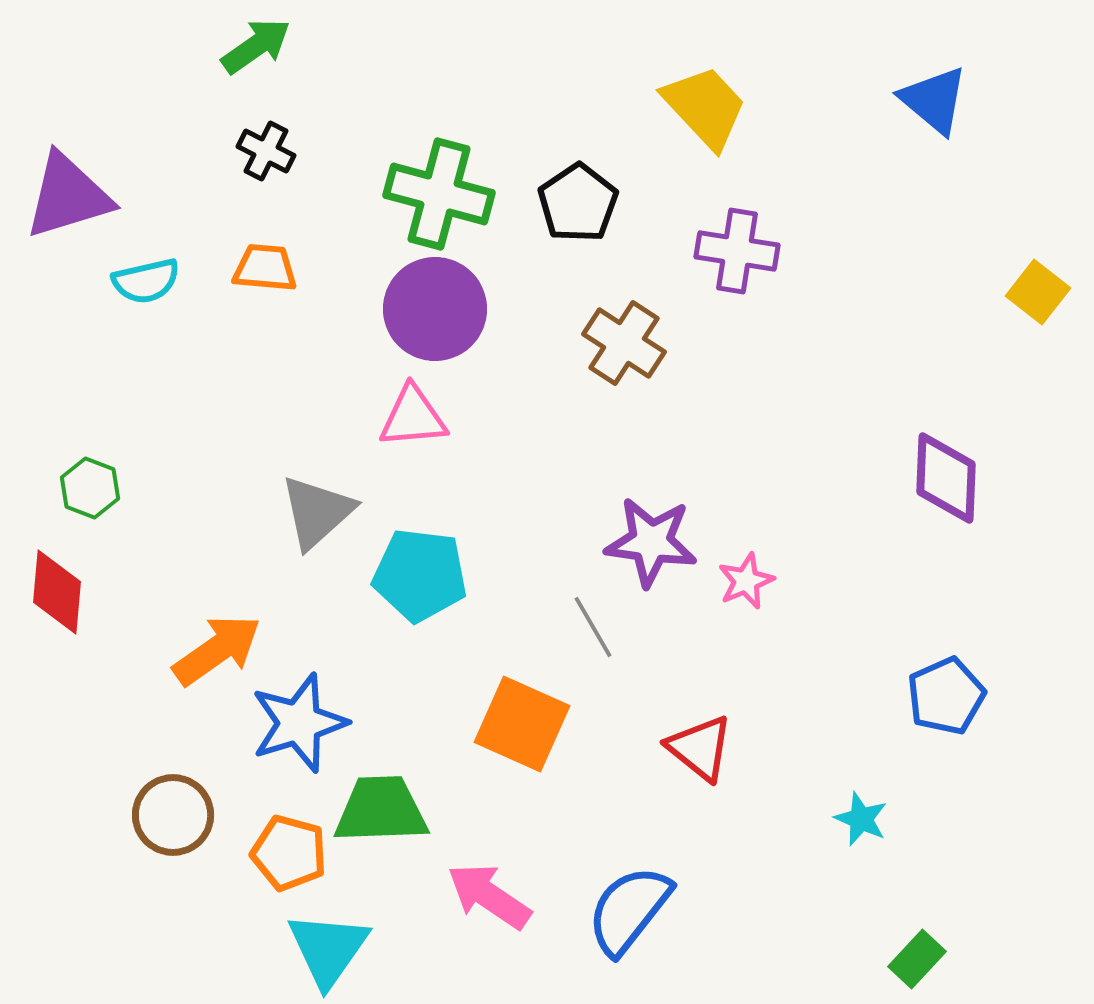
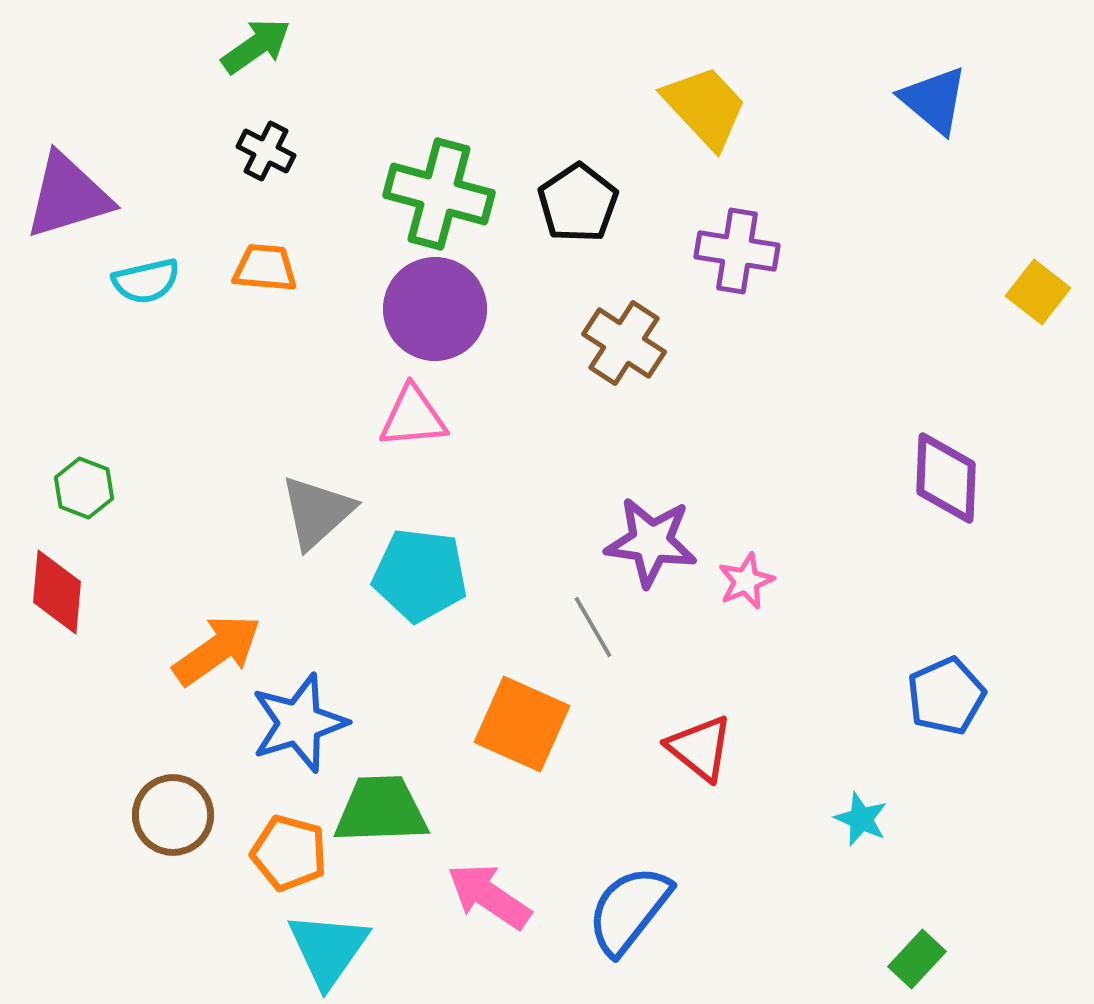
green hexagon: moved 6 px left
